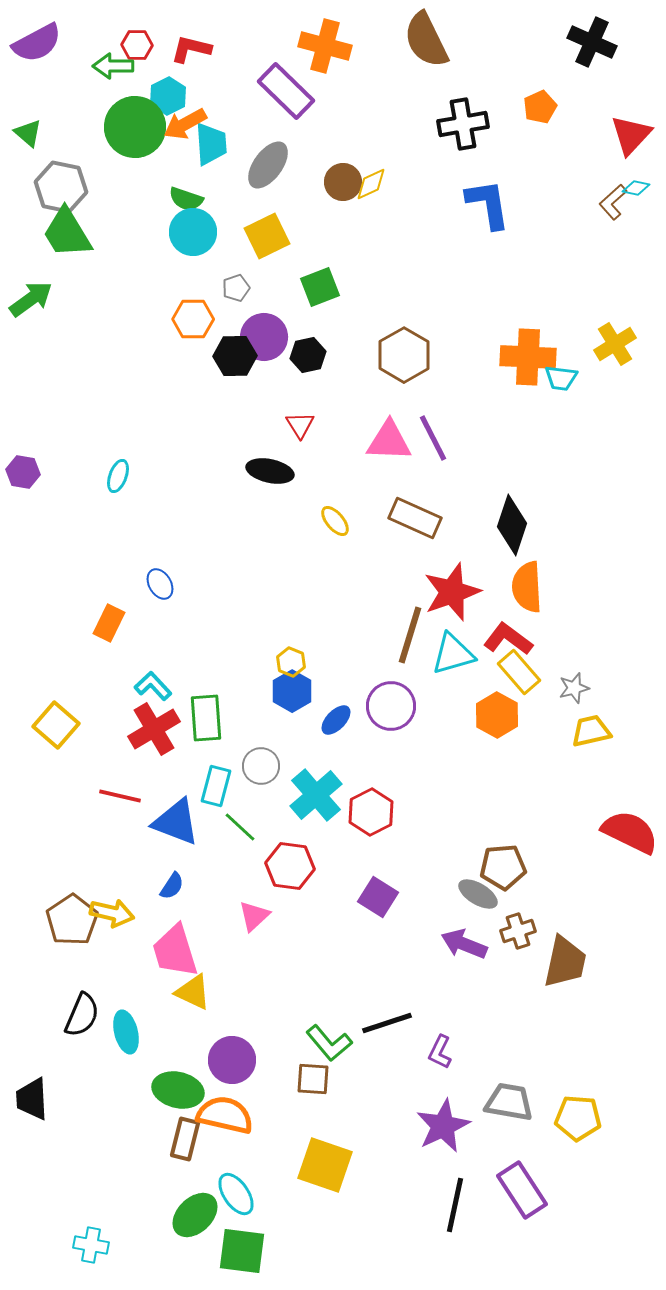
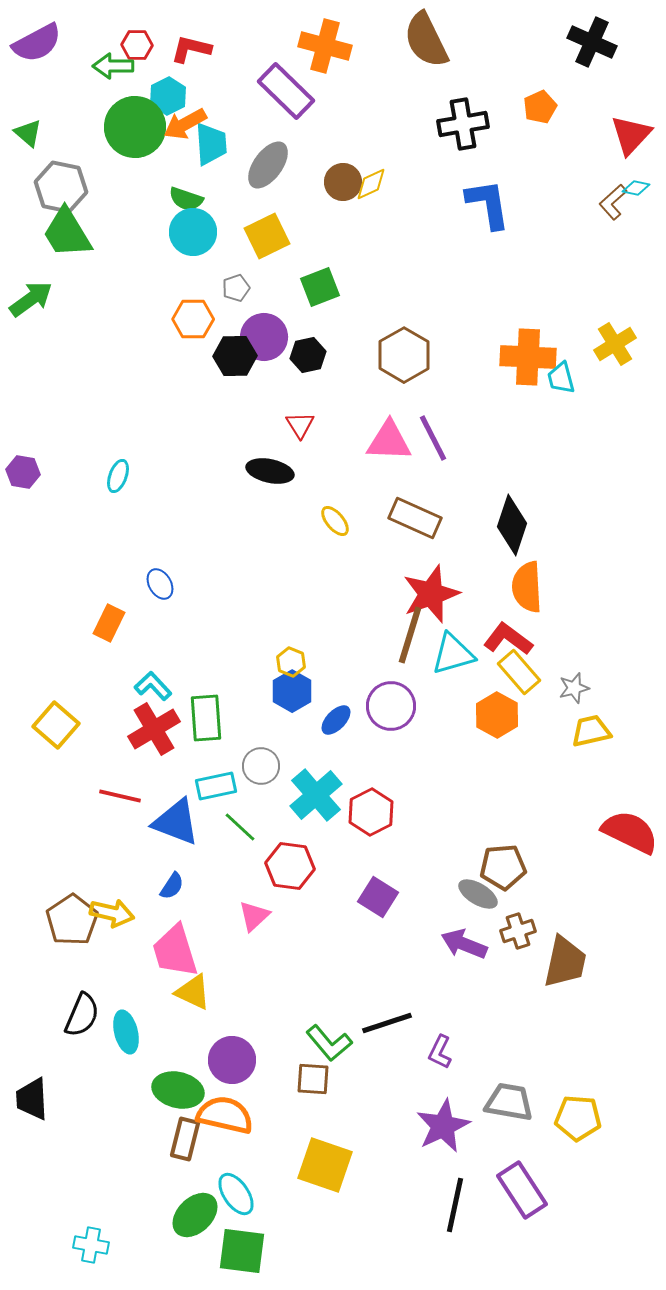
cyan trapezoid at (561, 378): rotated 68 degrees clockwise
red star at (452, 592): moved 21 px left, 2 px down
cyan rectangle at (216, 786): rotated 63 degrees clockwise
